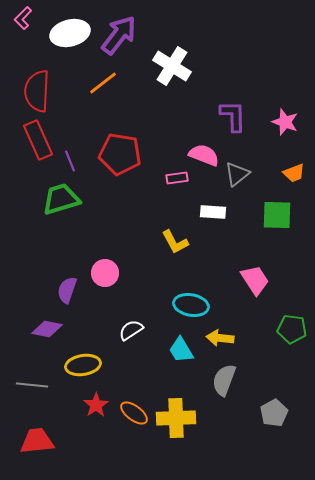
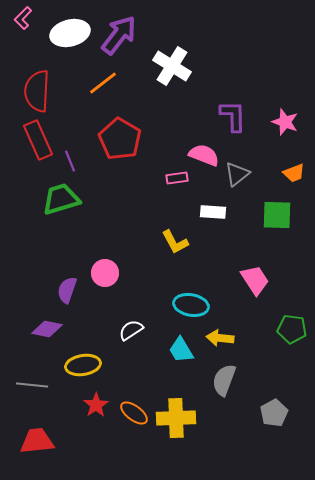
red pentagon: moved 15 px up; rotated 21 degrees clockwise
